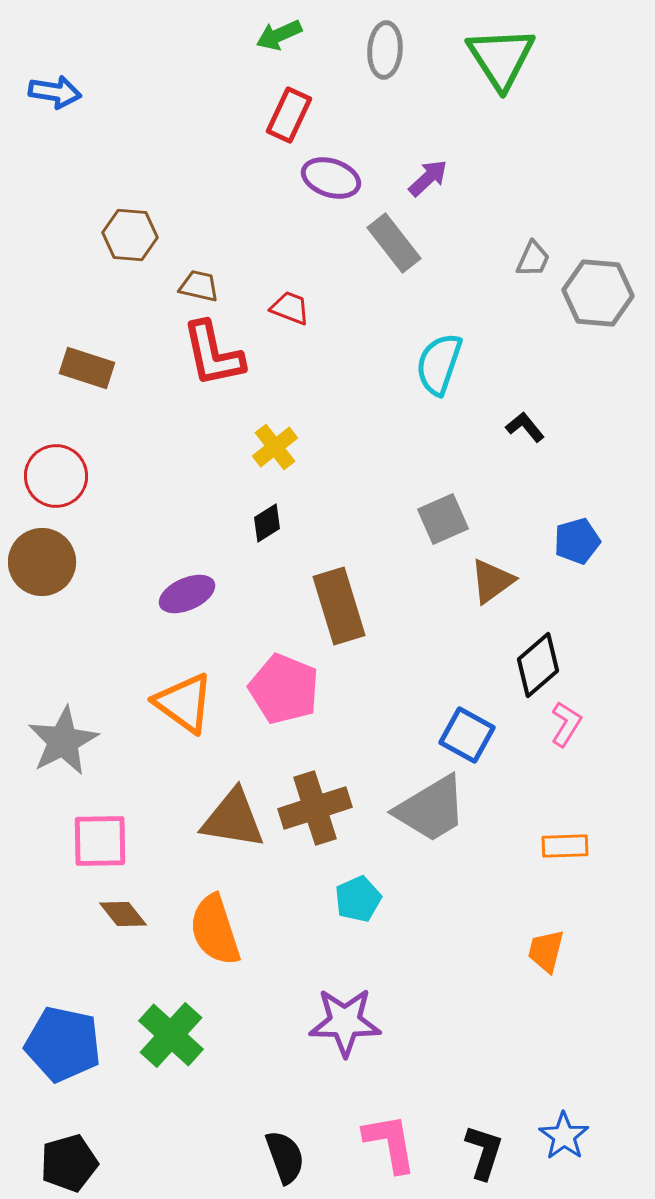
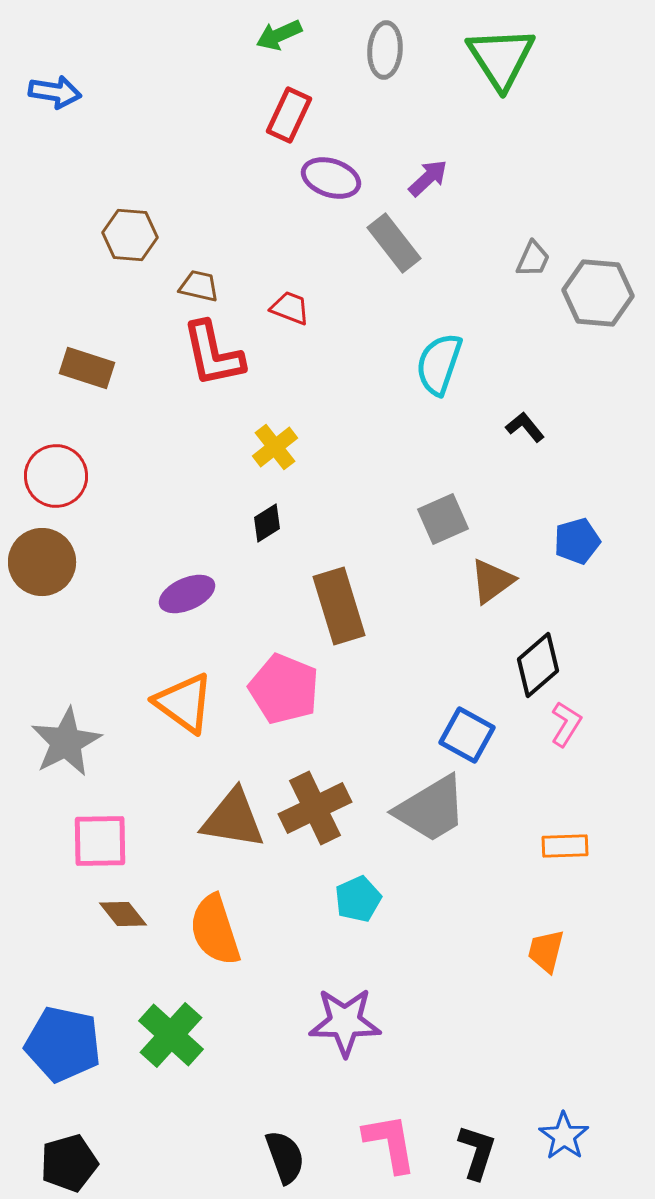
gray star at (63, 741): moved 3 px right, 1 px down
brown cross at (315, 808): rotated 8 degrees counterclockwise
black L-shape at (484, 1152): moved 7 px left
